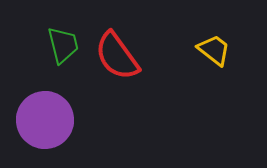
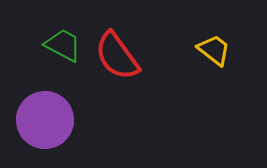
green trapezoid: rotated 48 degrees counterclockwise
